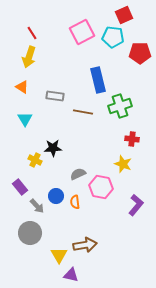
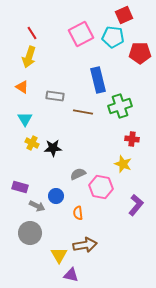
pink square: moved 1 px left, 2 px down
yellow cross: moved 3 px left, 17 px up
purple rectangle: rotated 35 degrees counterclockwise
orange semicircle: moved 3 px right, 11 px down
gray arrow: rotated 21 degrees counterclockwise
